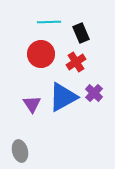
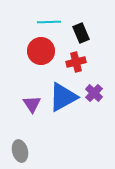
red circle: moved 3 px up
red cross: rotated 18 degrees clockwise
